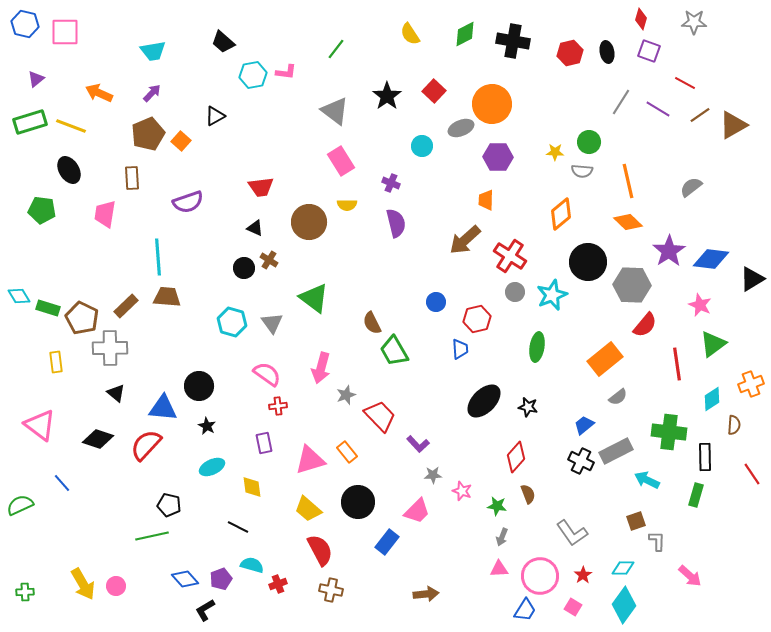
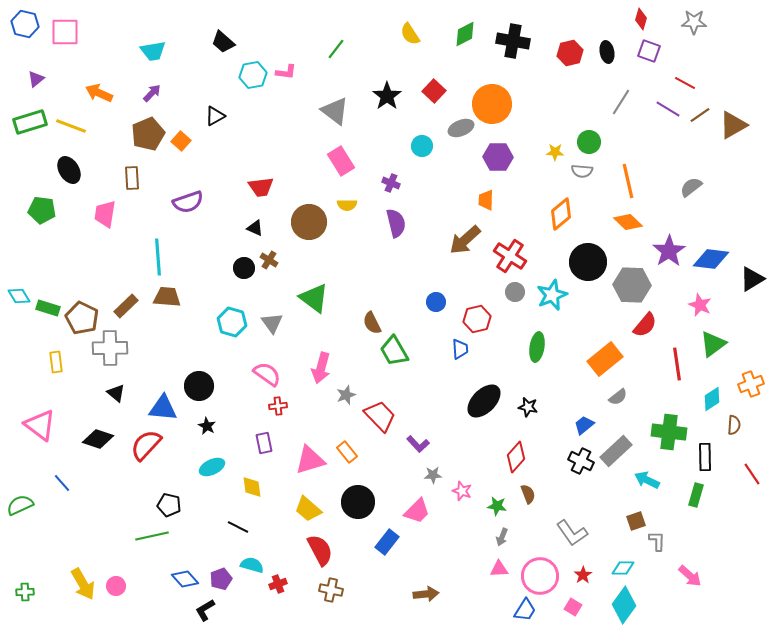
purple line at (658, 109): moved 10 px right
gray rectangle at (616, 451): rotated 16 degrees counterclockwise
